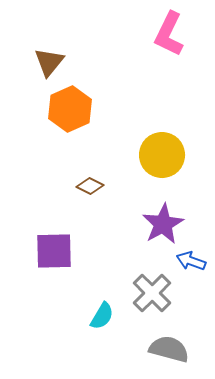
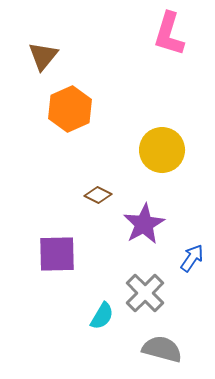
pink L-shape: rotated 9 degrees counterclockwise
brown triangle: moved 6 px left, 6 px up
yellow circle: moved 5 px up
brown diamond: moved 8 px right, 9 px down
purple star: moved 19 px left
purple square: moved 3 px right, 3 px down
blue arrow: moved 1 px right, 3 px up; rotated 104 degrees clockwise
gray cross: moved 7 px left
gray semicircle: moved 7 px left
